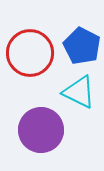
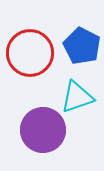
cyan triangle: moved 2 px left, 5 px down; rotated 45 degrees counterclockwise
purple circle: moved 2 px right
